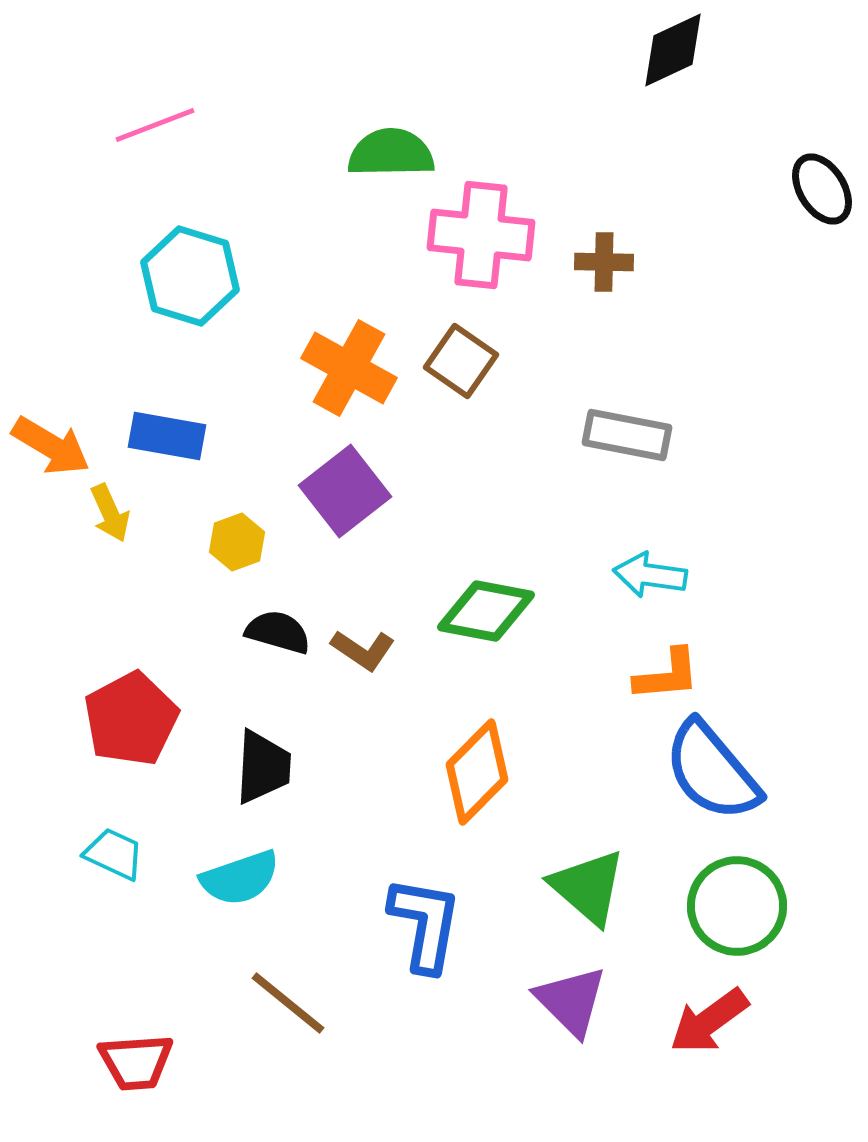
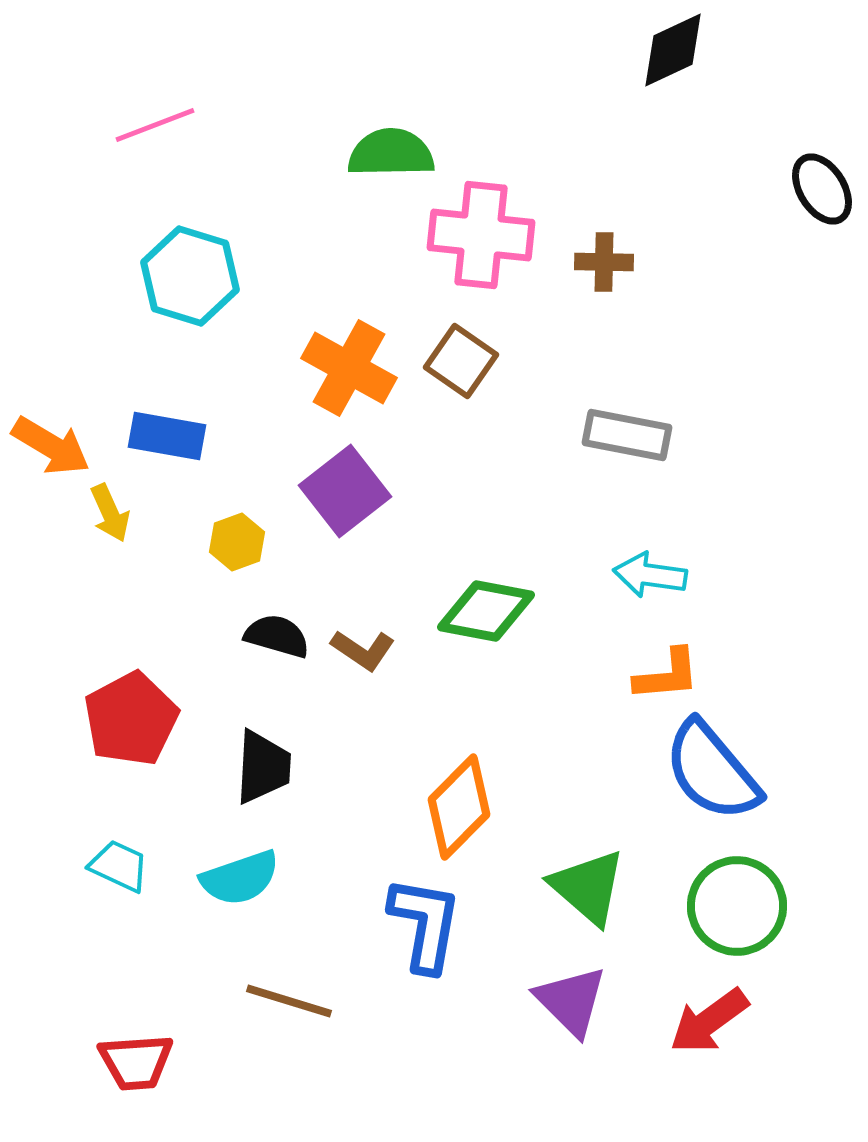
black semicircle: moved 1 px left, 4 px down
orange diamond: moved 18 px left, 35 px down
cyan trapezoid: moved 5 px right, 12 px down
brown line: moved 1 px right, 2 px up; rotated 22 degrees counterclockwise
